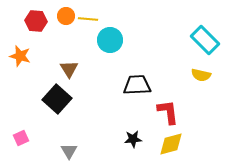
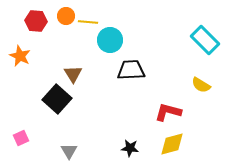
yellow line: moved 3 px down
orange star: rotated 10 degrees clockwise
brown triangle: moved 4 px right, 5 px down
yellow semicircle: moved 10 px down; rotated 18 degrees clockwise
black trapezoid: moved 6 px left, 15 px up
red L-shape: rotated 68 degrees counterclockwise
black star: moved 3 px left, 9 px down; rotated 12 degrees clockwise
yellow diamond: moved 1 px right
